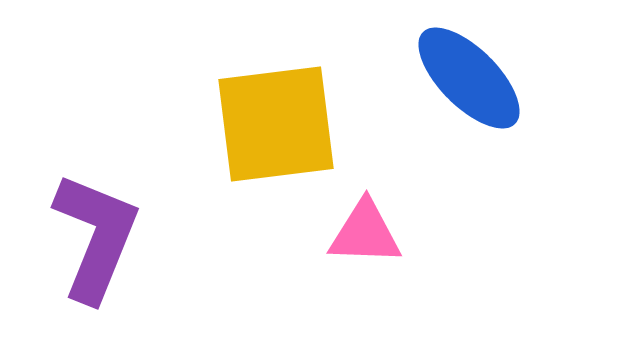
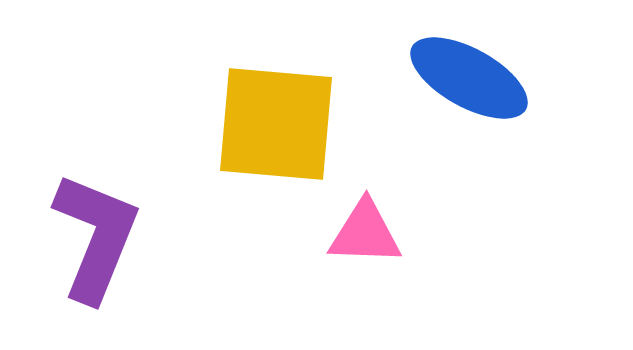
blue ellipse: rotated 16 degrees counterclockwise
yellow square: rotated 12 degrees clockwise
